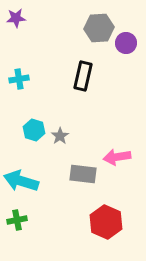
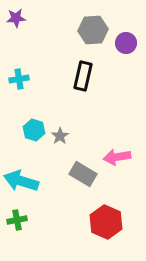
gray hexagon: moved 6 px left, 2 px down
gray rectangle: rotated 24 degrees clockwise
